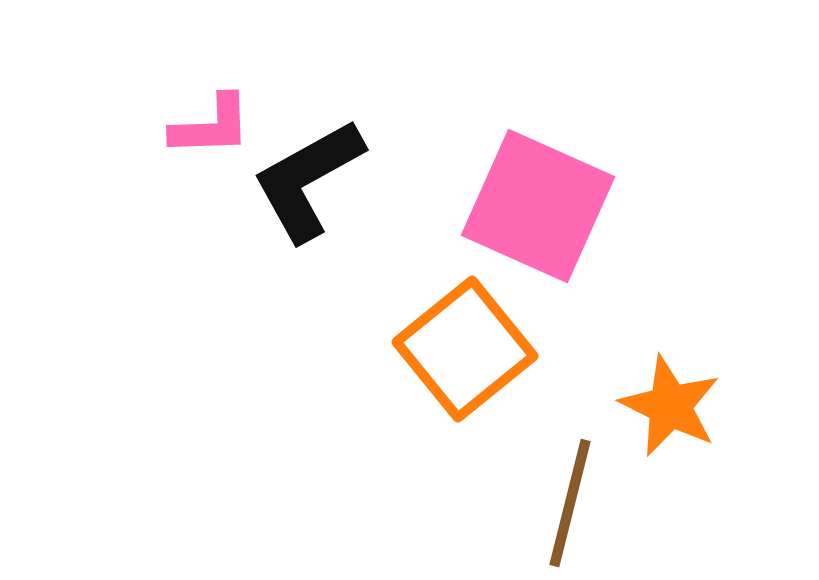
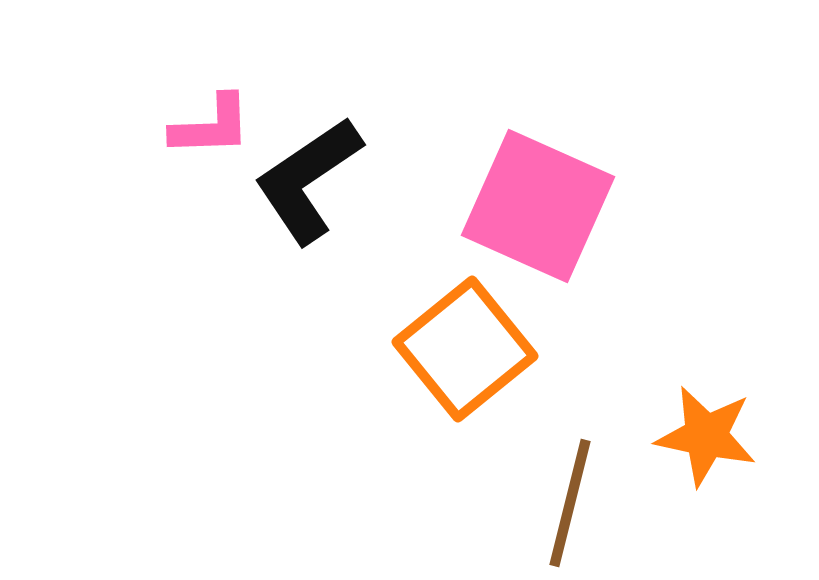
black L-shape: rotated 5 degrees counterclockwise
orange star: moved 36 px right, 30 px down; rotated 14 degrees counterclockwise
